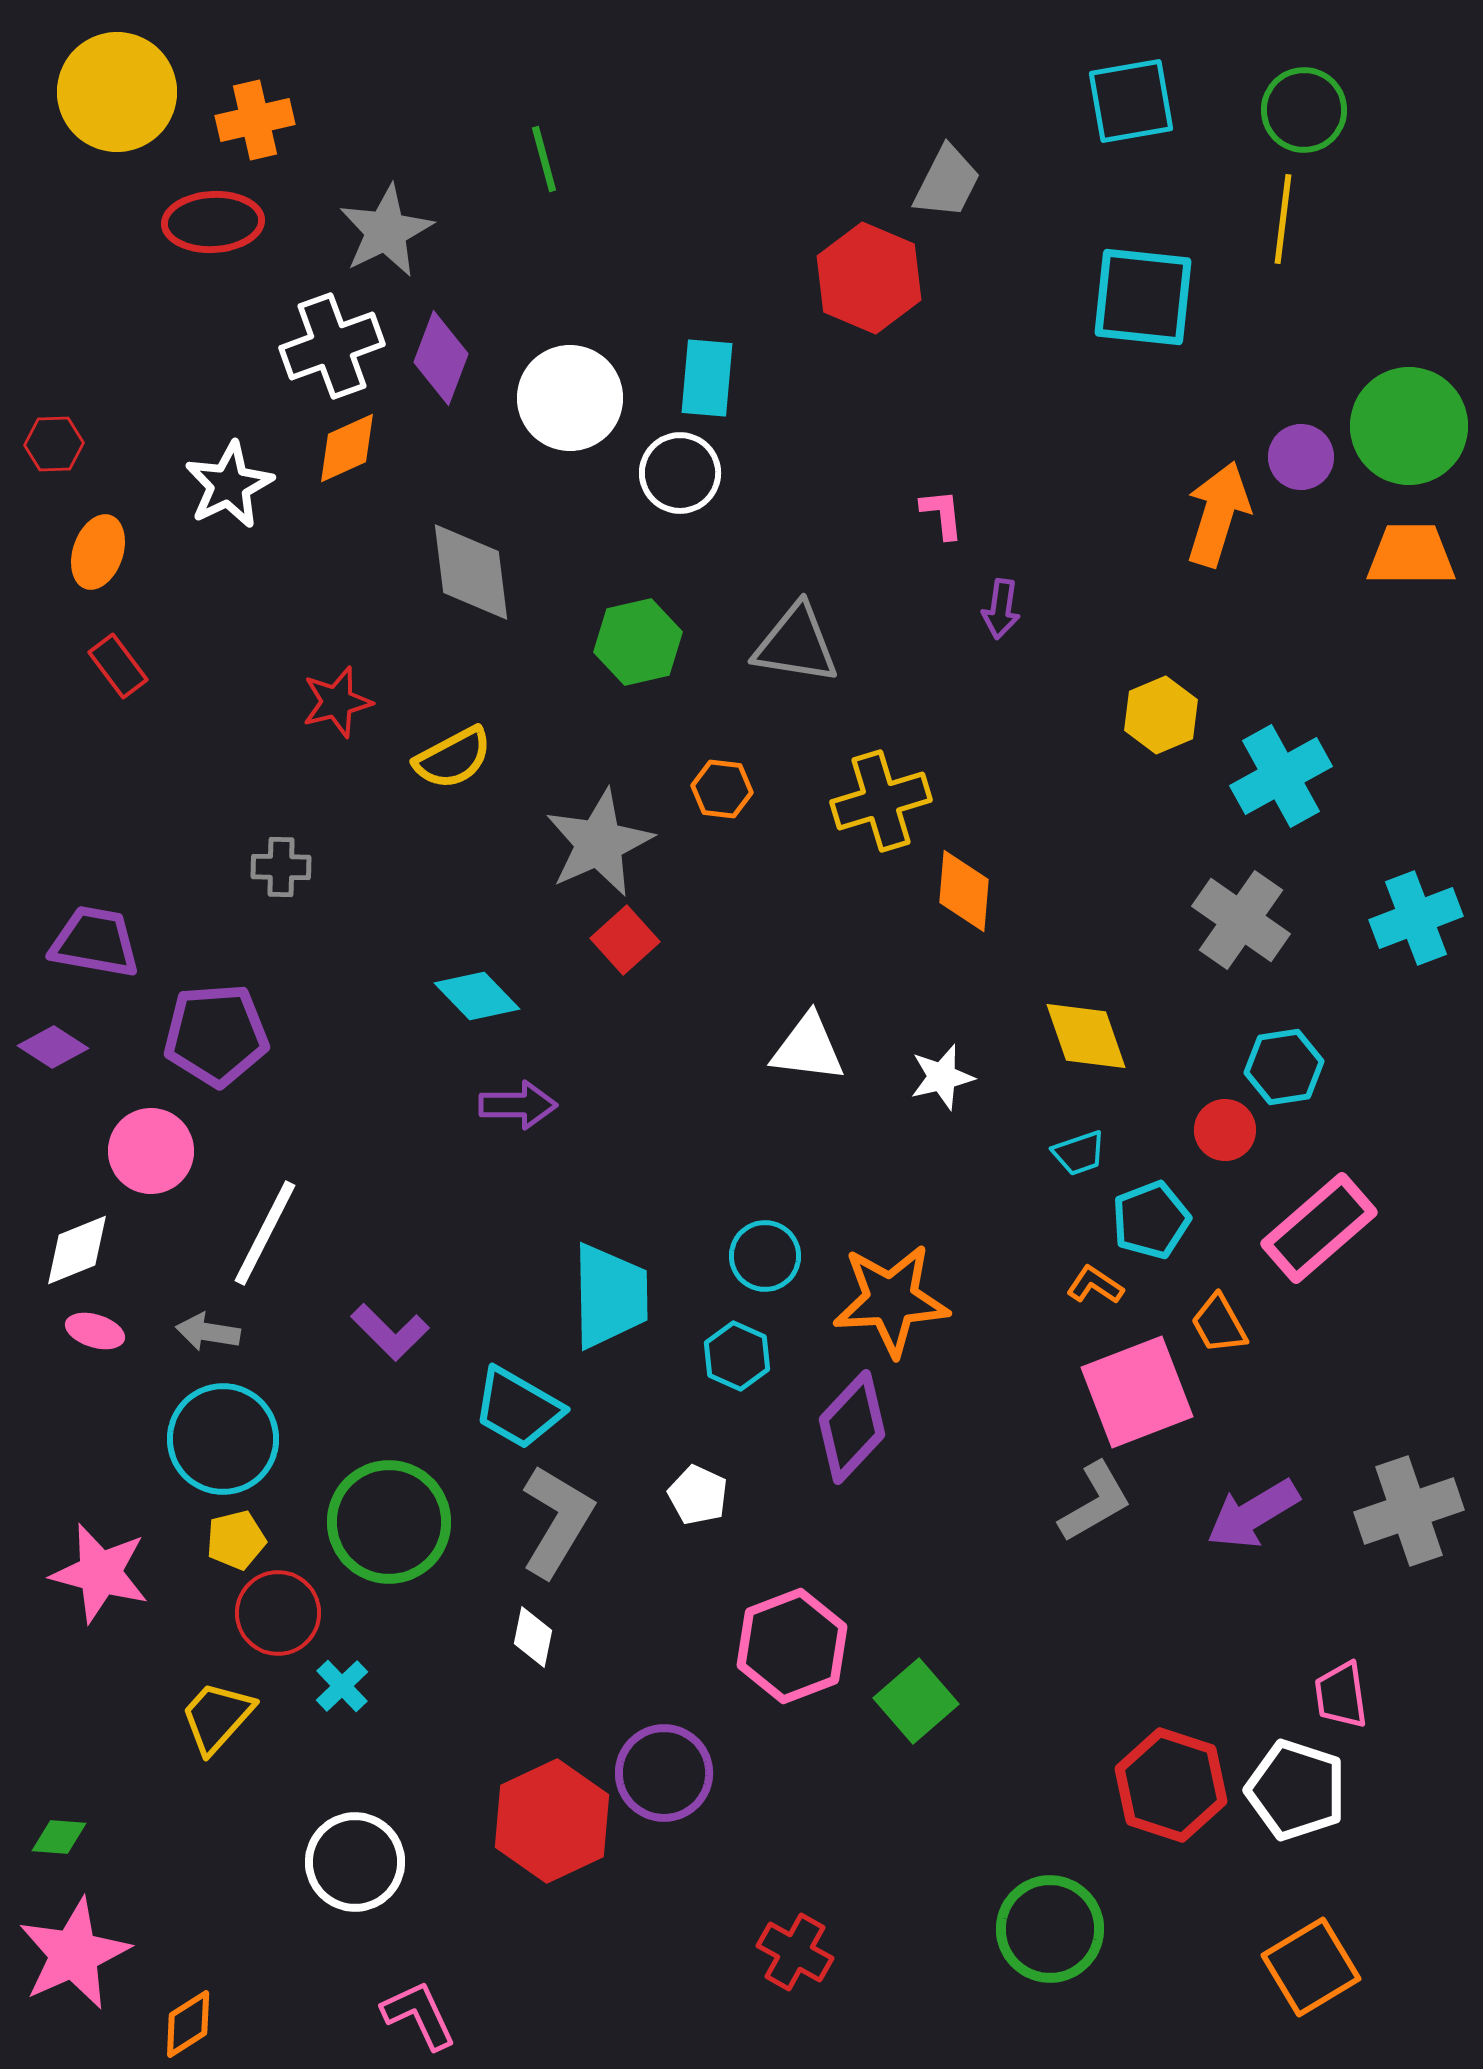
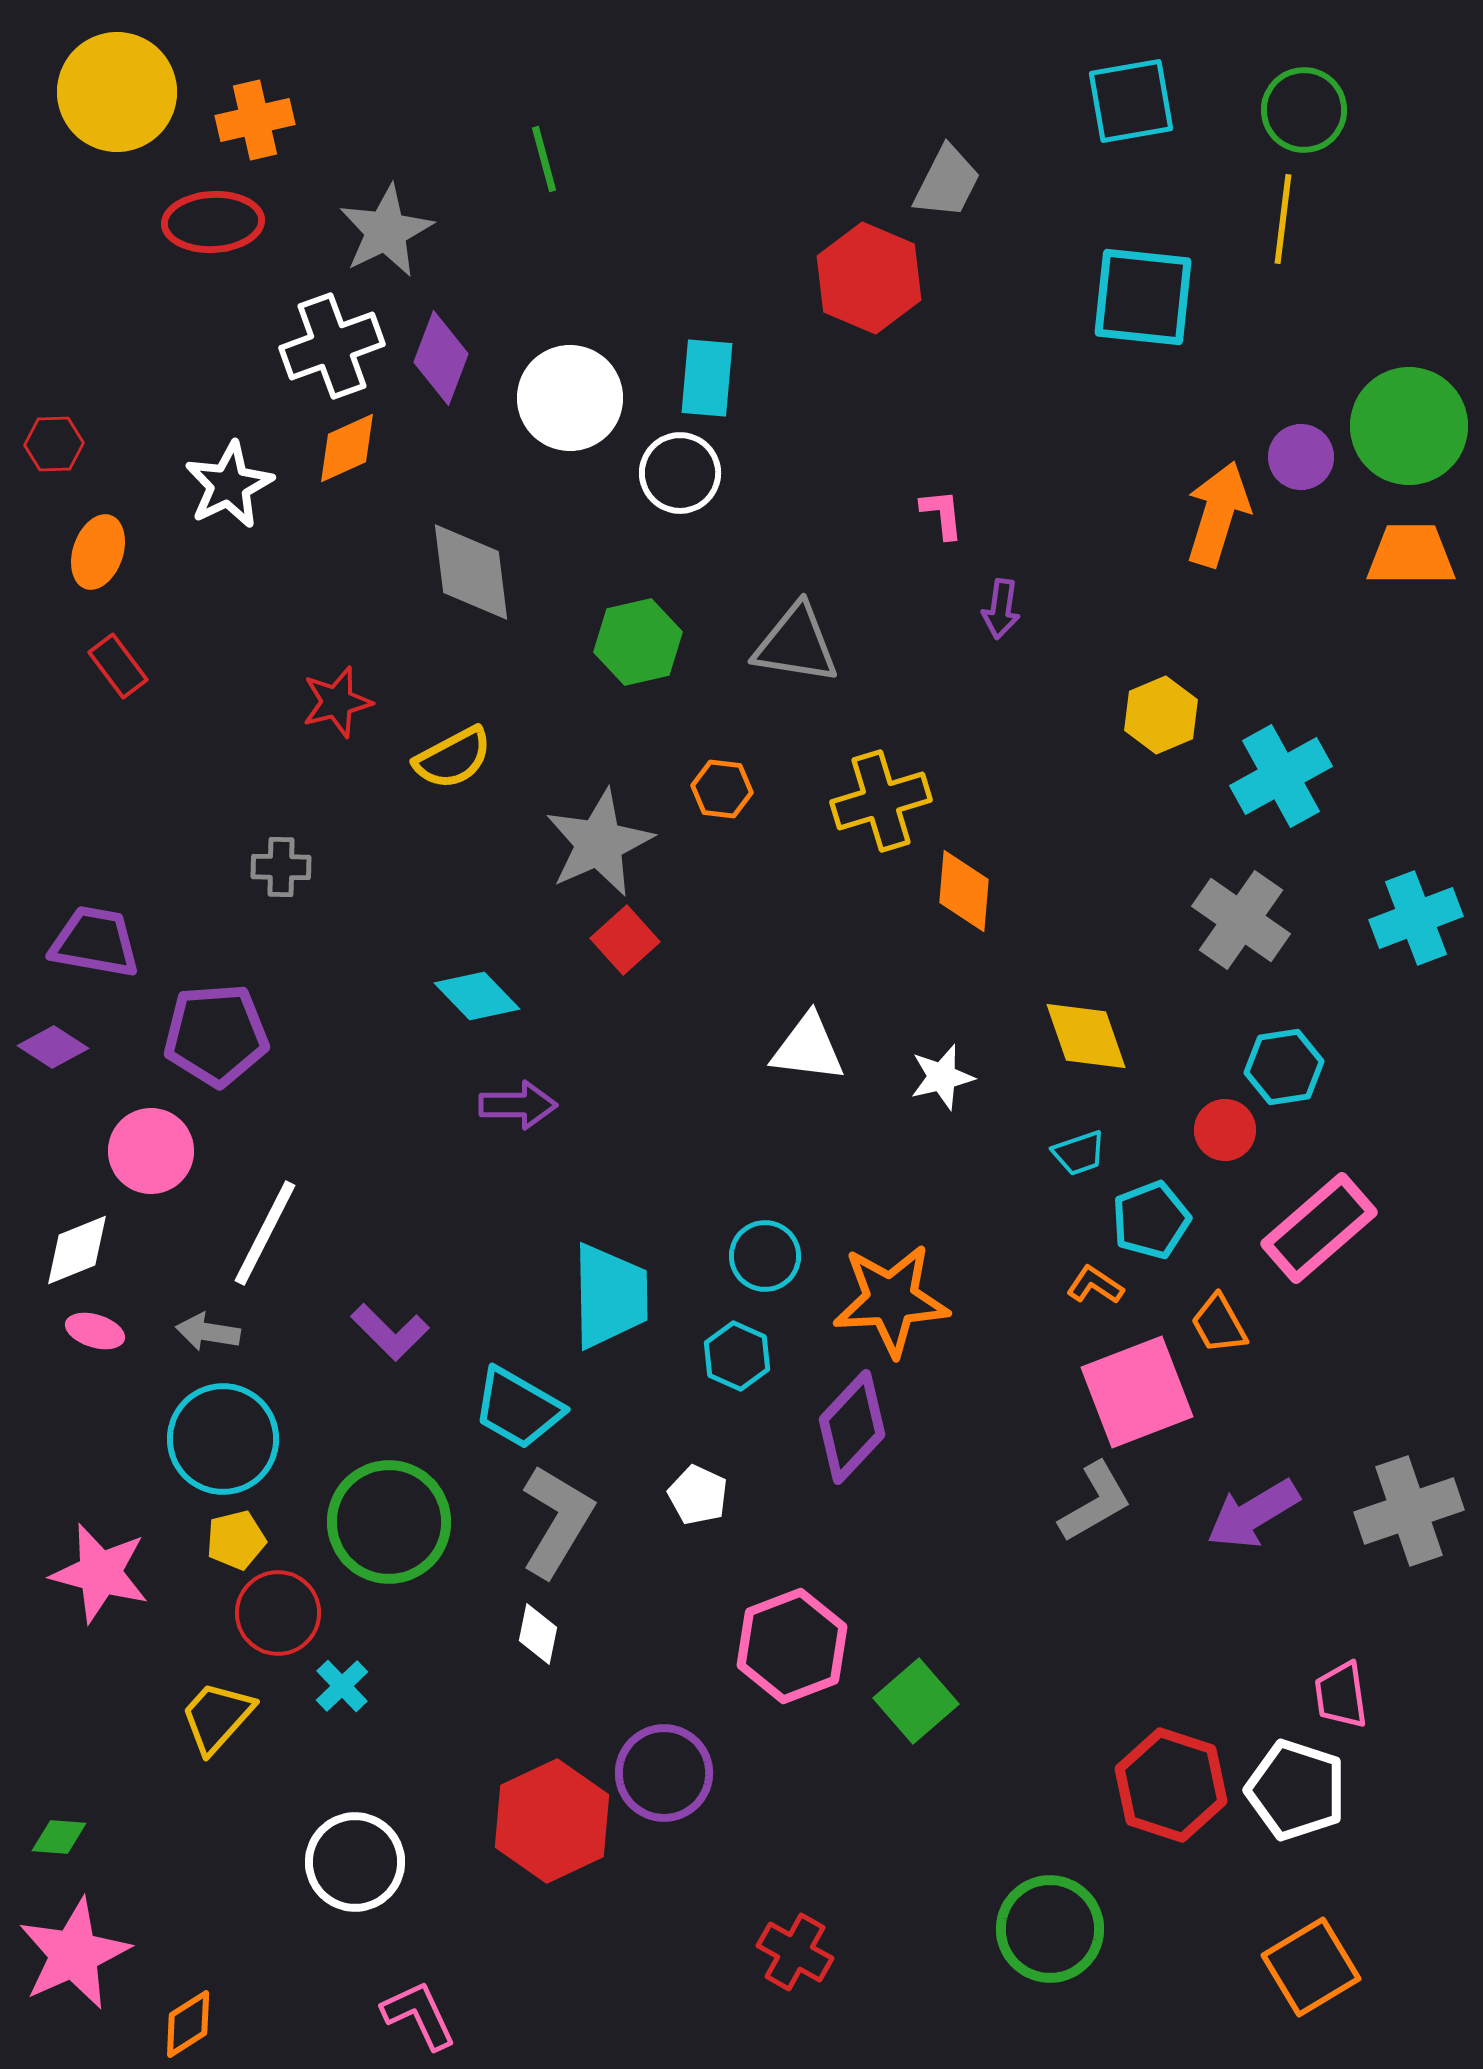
white diamond at (533, 1637): moved 5 px right, 3 px up
